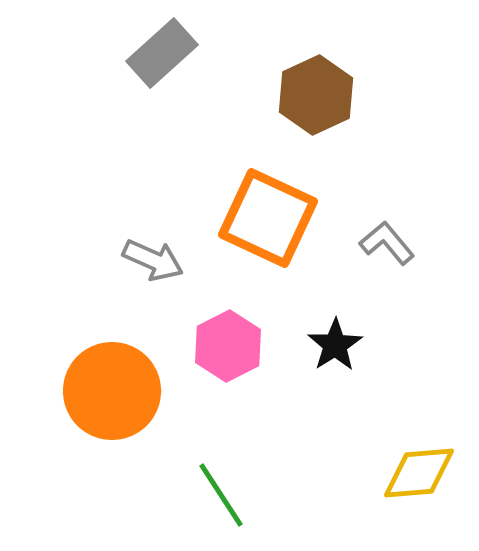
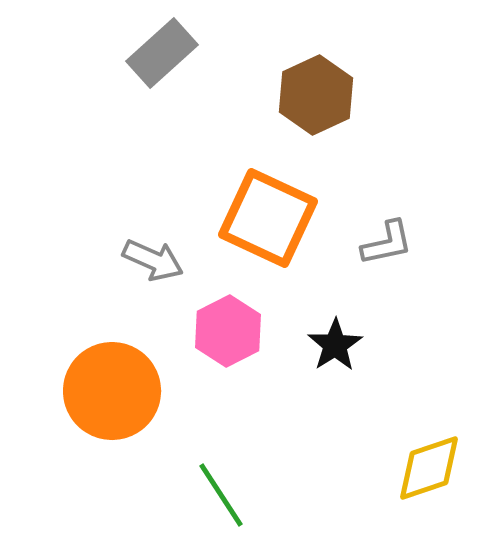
gray L-shape: rotated 118 degrees clockwise
pink hexagon: moved 15 px up
yellow diamond: moved 10 px right, 5 px up; rotated 14 degrees counterclockwise
